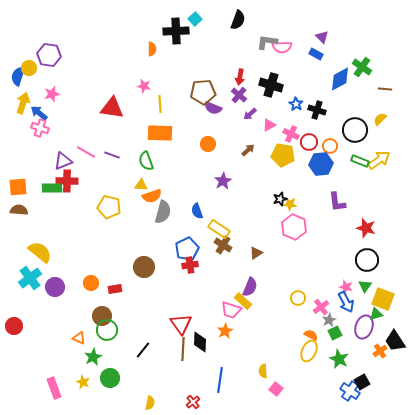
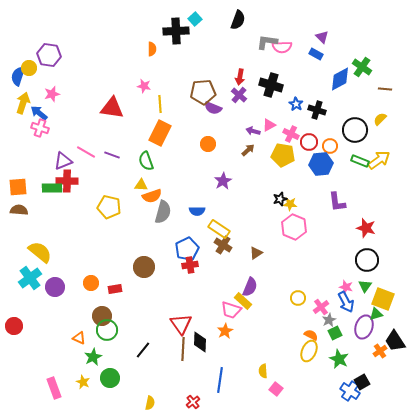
purple arrow at (250, 114): moved 3 px right, 17 px down; rotated 56 degrees clockwise
orange rectangle at (160, 133): rotated 65 degrees counterclockwise
blue semicircle at (197, 211): rotated 70 degrees counterclockwise
